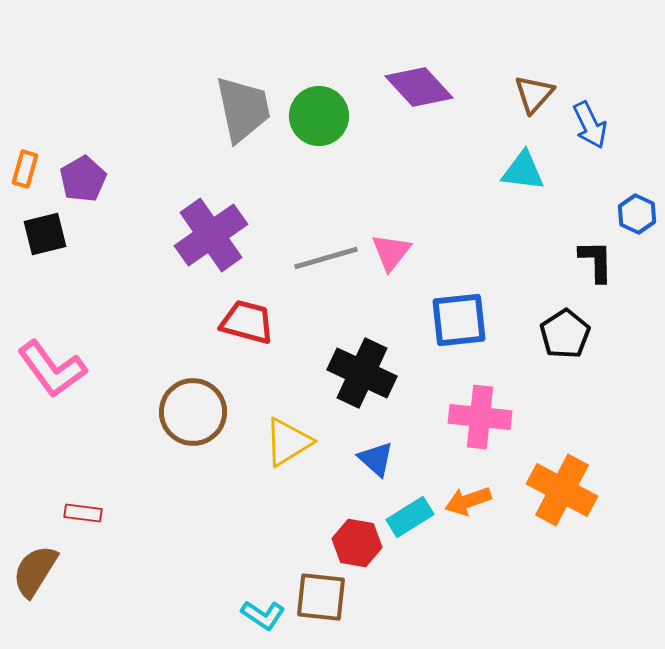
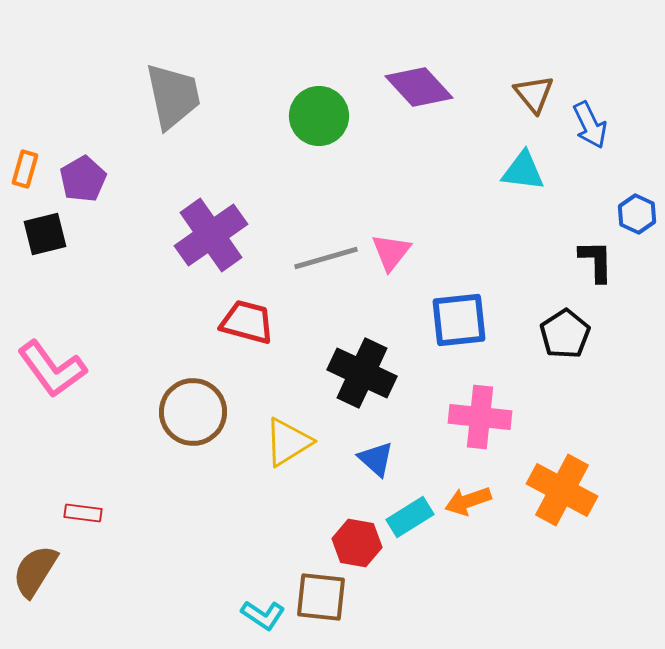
brown triangle: rotated 21 degrees counterclockwise
gray trapezoid: moved 70 px left, 13 px up
